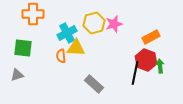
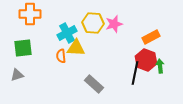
orange cross: moved 3 px left
yellow hexagon: moved 1 px left; rotated 20 degrees clockwise
green square: rotated 12 degrees counterclockwise
